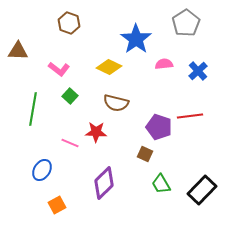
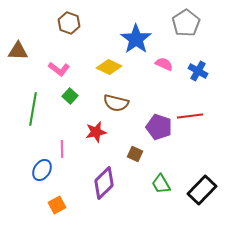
pink semicircle: rotated 30 degrees clockwise
blue cross: rotated 18 degrees counterclockwise
red star: rotated 15 degrees counterclockwise
pink line: moved 8 px left, 6 px down; rotated 66 degrees clockwise
brown square: moved 10 px left
